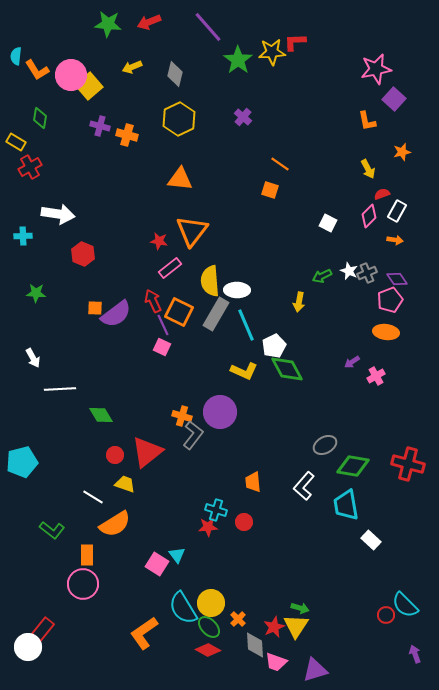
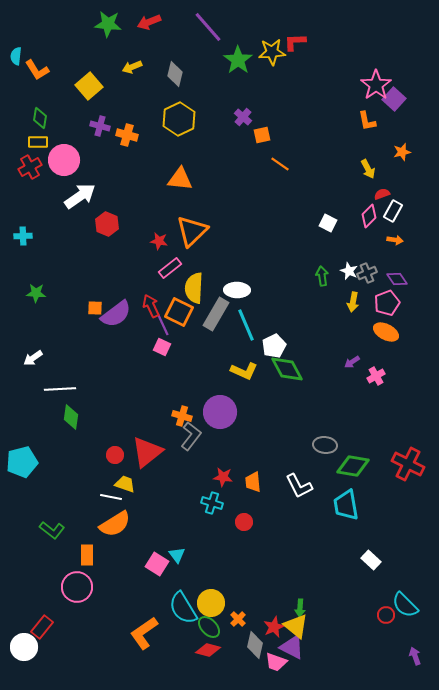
pink star at (376, 69): moved 16 px down; rotated 24 degrees counterclockwise
pink circle at (71, 75): moved 7 px left, 85 px down
yellow rectangle at (16, 142): moved 22 px right; rotated 30 degrees counterclockwise
orange square at (270, 190): moved 8 px left, 55 px up; rotated 30 degrees counterclockwise
white rectangle at (397, 211): moved 4 px left
white arrow at (58, 214): moved 22 px right, 18 px up; rotated 44 degrees counterclockwise
orange triangle at (192, 231): rotated 8 degrees clockwise
red hexagon at (83, 254): moved 24 px right, 30 px up
green arrow at (322, 276): rotated 108 degrees clockwise
yellow semicircle at (210, 281): moved 16 px left, 7 px down; rotated 8 degrees clockwise
pink pentagon at (390, 300): moved 3 px left, 3 px down
red arrow at (153, 301): moved 2 px left, 5 px down
yellow arrow at (299, 302): moved 54 px right
orange ellipse at (386, 332): rotated 20 degrees clockwise
white arrow at (33, 358): rotated 84 degrees clockwise
green diamond at (101, 415): moved 30 px left, 2 px down; rotated 40 degrees clockwise
gray L-shape at (193, 435): moved 2 px left, 1 px down
gray ellipse at (325, 445): rotated 35 degrees clockwise
red cross at (408, 464): rotated 12 degrees clockwise
white L-shape at (304, 486): moved 5 px left; rotated 68 degrees counterclockwise
white line at (93, 497): moved 18 px right; rotated 20 degrees counterclockwise
cyan cross at (216, 510): moved 4 px left, 7 px up
red star at (208, 527): moved 15 px right, 50 px up; rotated 12 degrees clockwise
white rectangle at (371, 540): moved 20 px down
pink circle at (83, 584): moved 6 px left, 3 px down
green arrow at (300, 608): rotated 78 degrees clockwise
yellow triangle at (296, 626): rotated 24 degrees counterclockwise
red rectangle at (43, 629): moved 1 px left, 2 px up
gray diamond at (255, 645): rotated 16 degrees clockwise
white circle at (28, 647): moved 4 px left
red diamond at (208, 650): rotated 15 degrees counterclockwise
purple arrow at (415, 654): moved 2 px down
purple triangle at (315, 670): moved 23 px left, 23 px up; rotated 44 degrees clockwise
